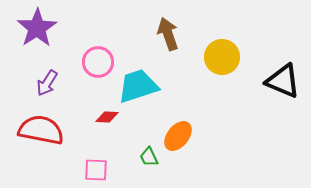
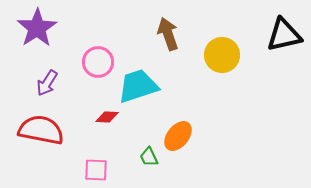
yellow circle: moved 2 px up
black triangle: moved 1 px right, 46 px up; rotated 36 degrees counterclockwise
